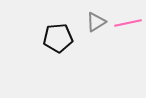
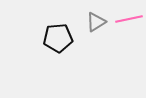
pink line: moved 1 px right, 4 px up
